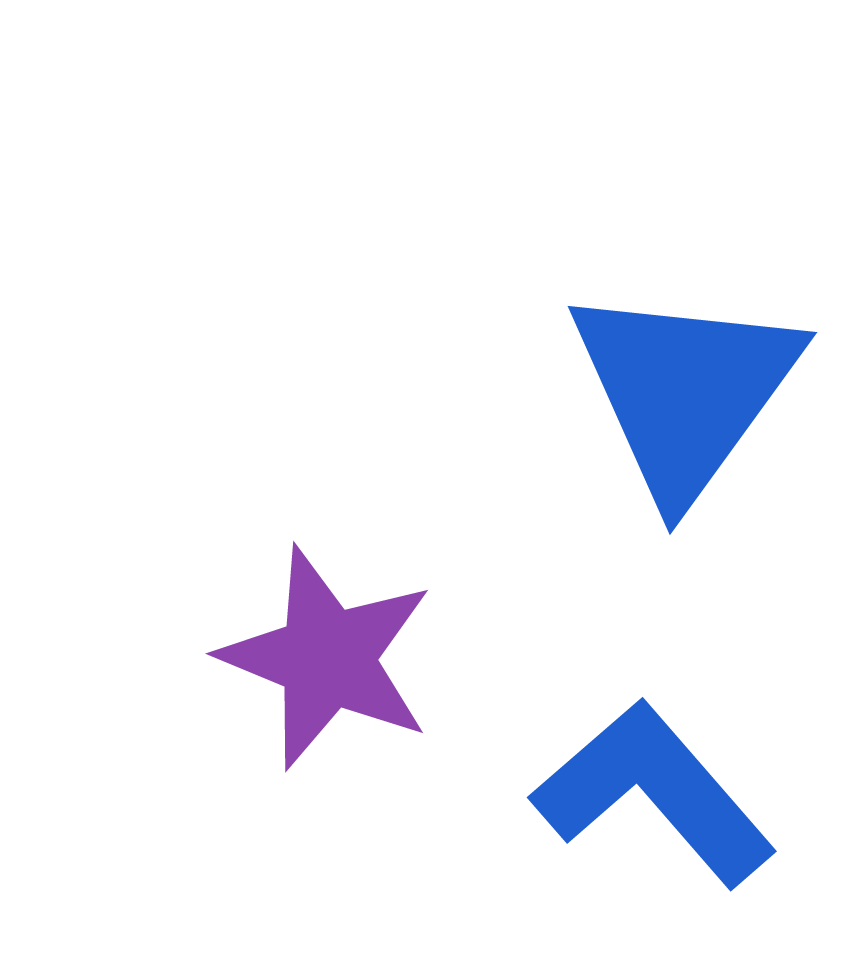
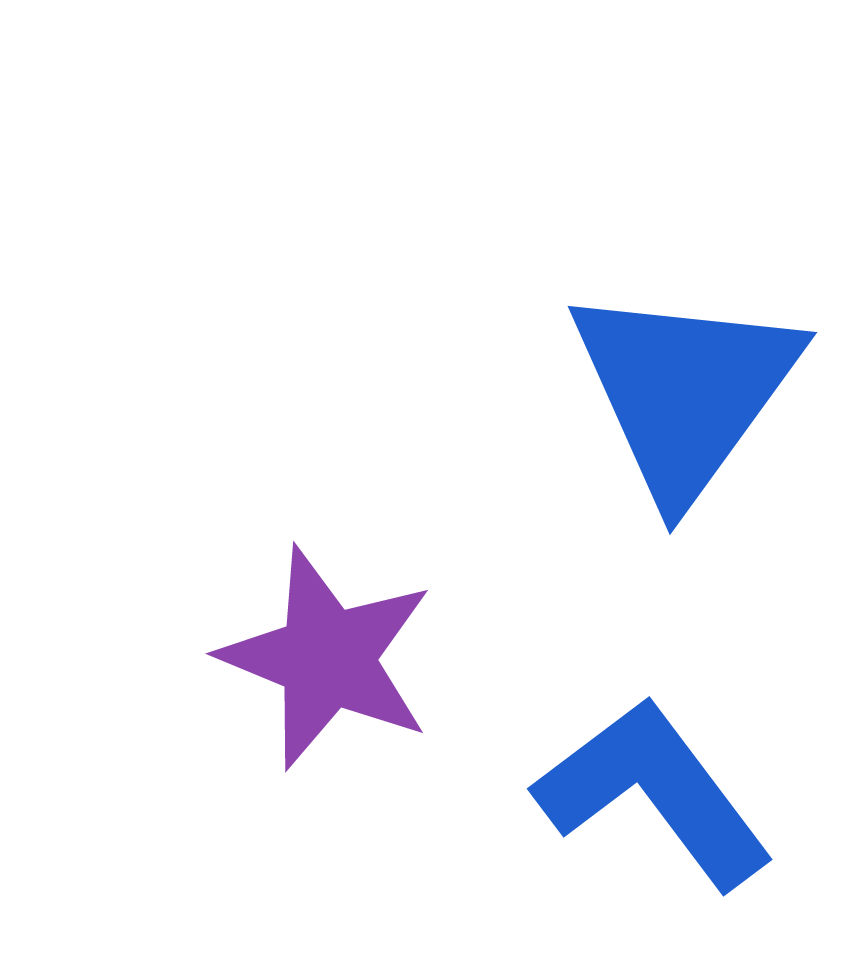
blue L-shape: rotated 4 degrees clockwise
